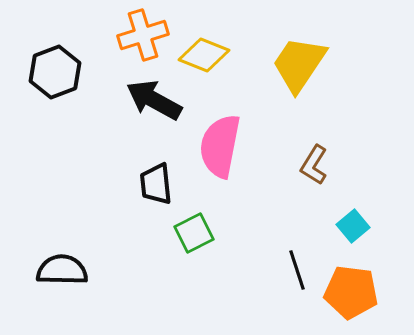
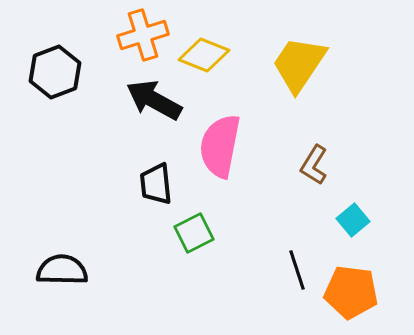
cyan square: moved 6 px up
